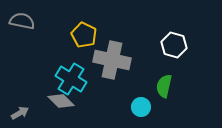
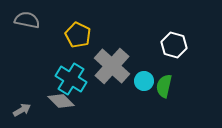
gray semicircle: moved 5 px right, 1 px up
yellow pentagon: moved 6 px left
gray cross: moved 6 px down; rotated 30 degrees clockwise
cyan circle: moved 3 px right, 26 px up
gray arrow: moved 2 px right, 3 px up
